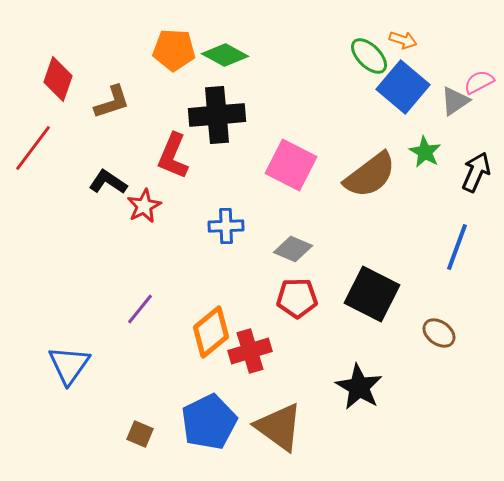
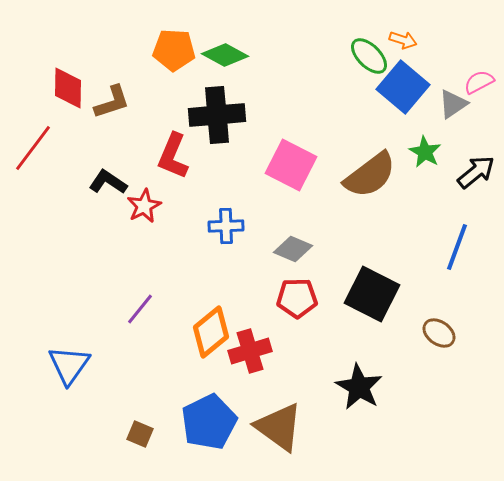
red diamond: moved 10 px right, 9 px down; rotated 18 degrees counterclockwise
gray triangle: moved 2 px left, 3 px down
black arrow: rotated 27 degrees clockwise
